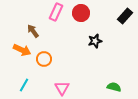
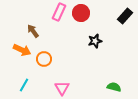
pink rectangle: moved 3 px right
